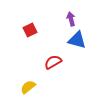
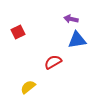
purple arrow: rotated 64 degrees counterclockwise
red square: moved 12 px left, 2 px down
blue triangle: rotated 24 degrees counterclockwise
